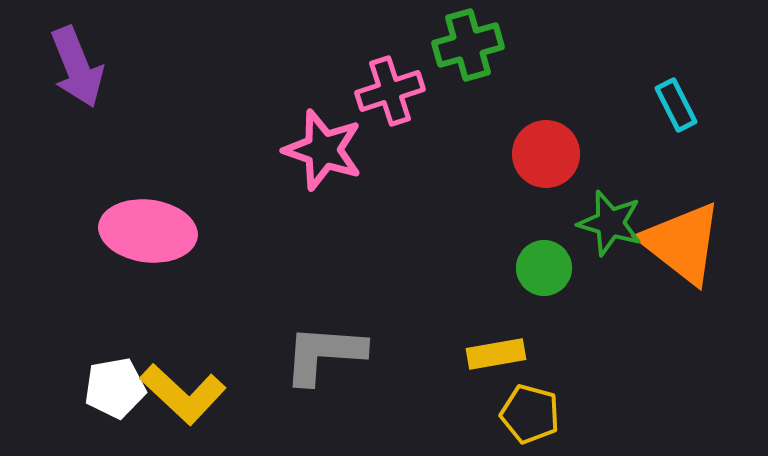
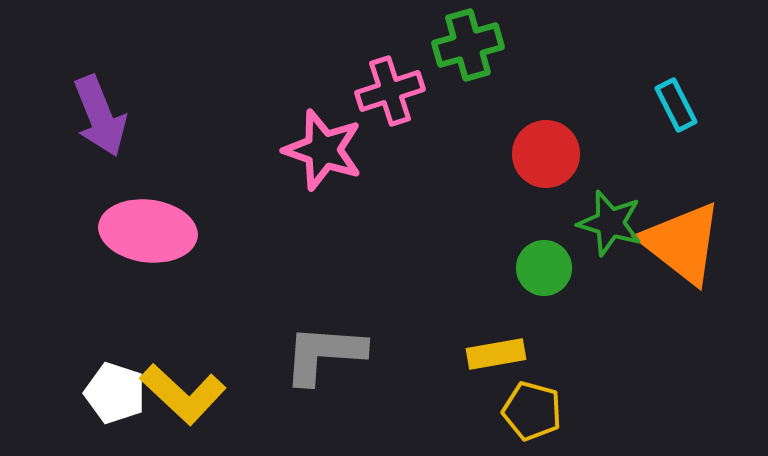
purple arrow: moved 23 px right, 49 px down
white pentagon: moved 5 px down; rotated 28 degrees clockwise
yellow pentagon: moved 2 px right, 3 px up
